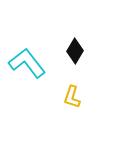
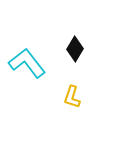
black diamond: moved 2 px up
